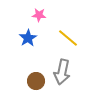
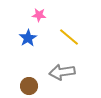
yellow line: moved 1 px right, 1 px up
gray arrow: rotated 70 degrees clockwise
brown circle: moved 7 px left, 5 px down
